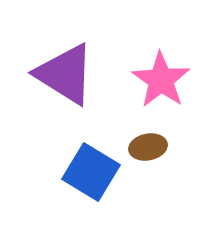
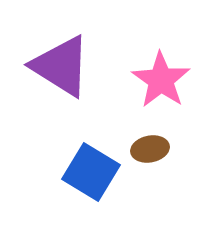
purple triangle: moved 4 px left, 8 px up
brown ellipse: moved 2 px right, 2 px down
